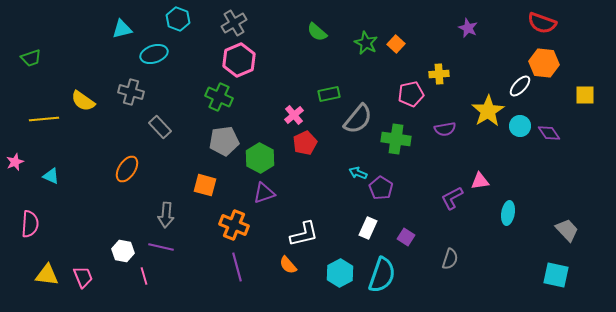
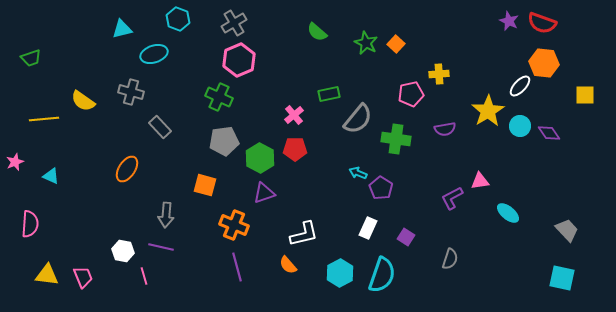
purple star at (468, 28): moved 41 px right, 7 px up
red pentagon at (305, 143): moved 10 px left, 6 px down; rotated 25 degrees clockwise
cyan ellipse at (508, 213): rotated 60 degrees counterclockwise
cyan square at (556, 275): moved 6 px right, 3 px down
